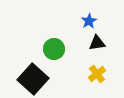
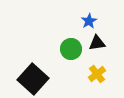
green circle: moved 17 px right
